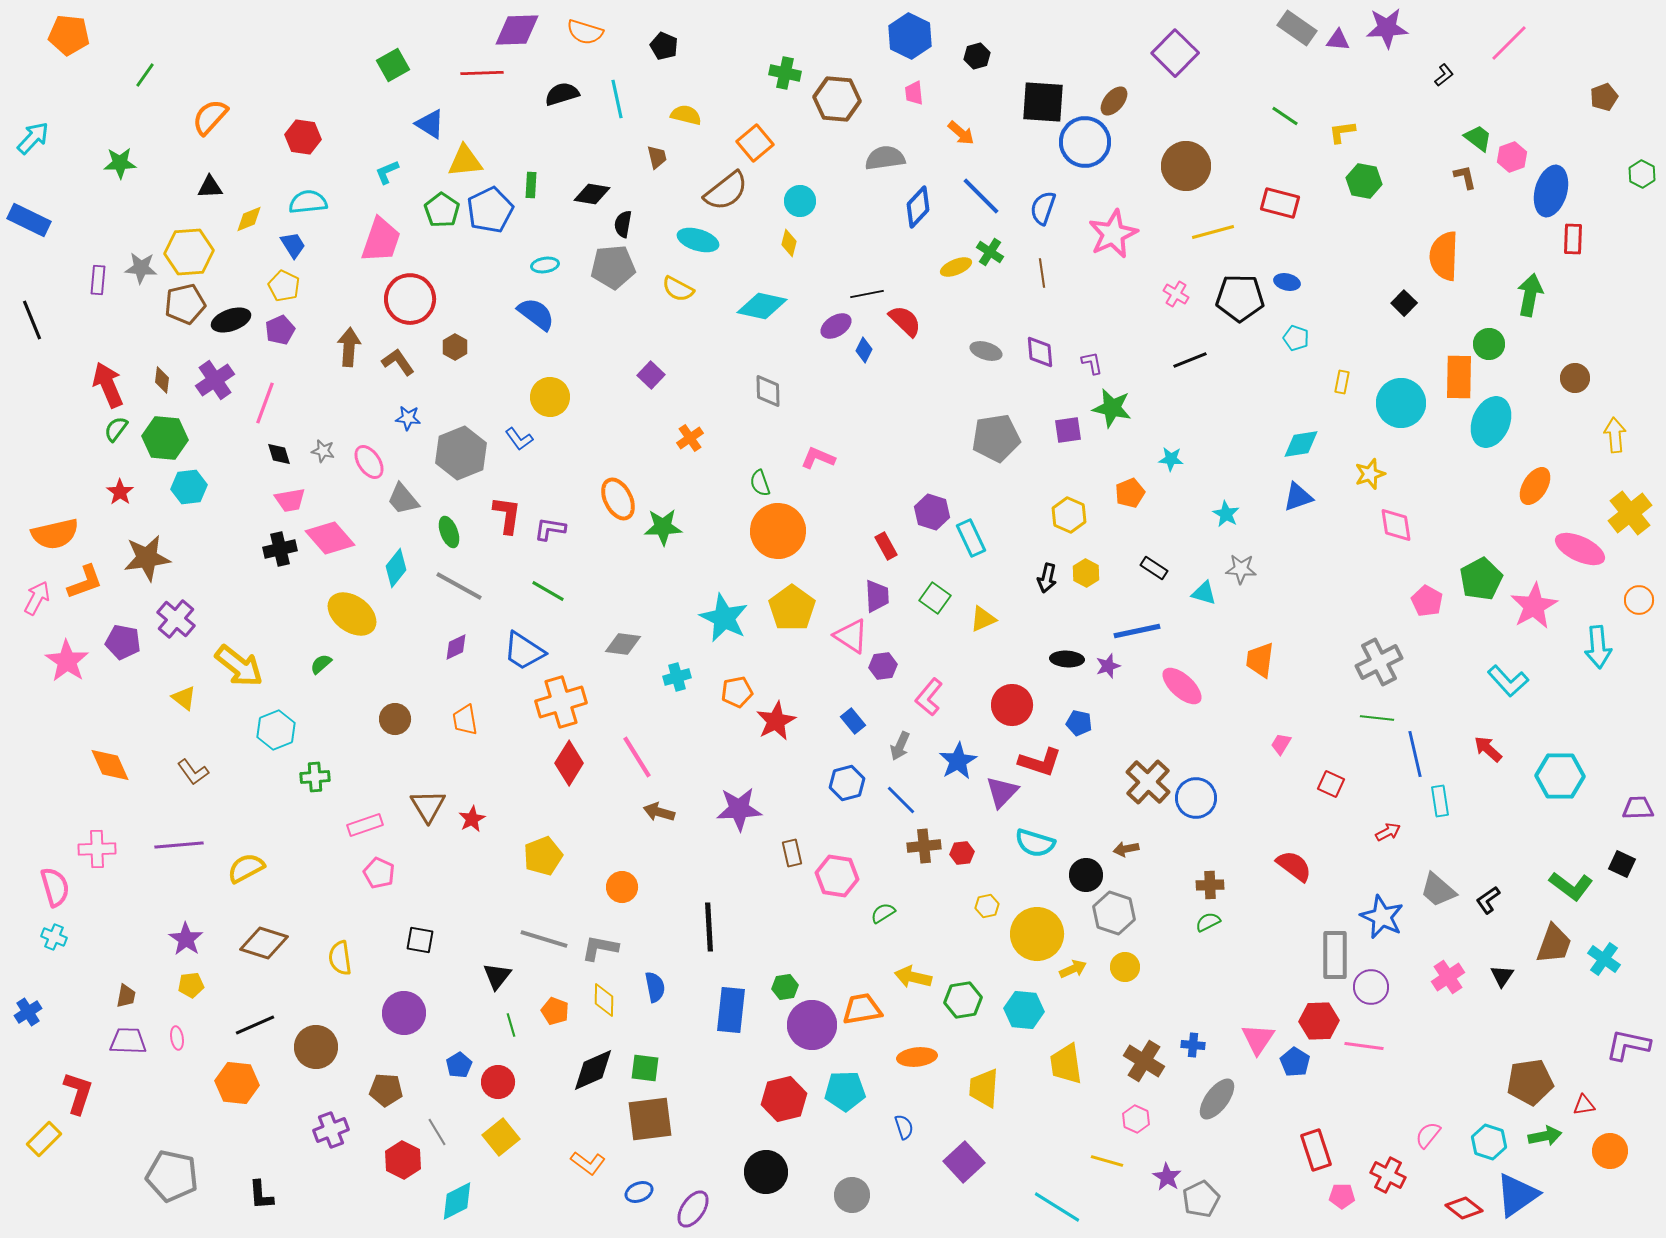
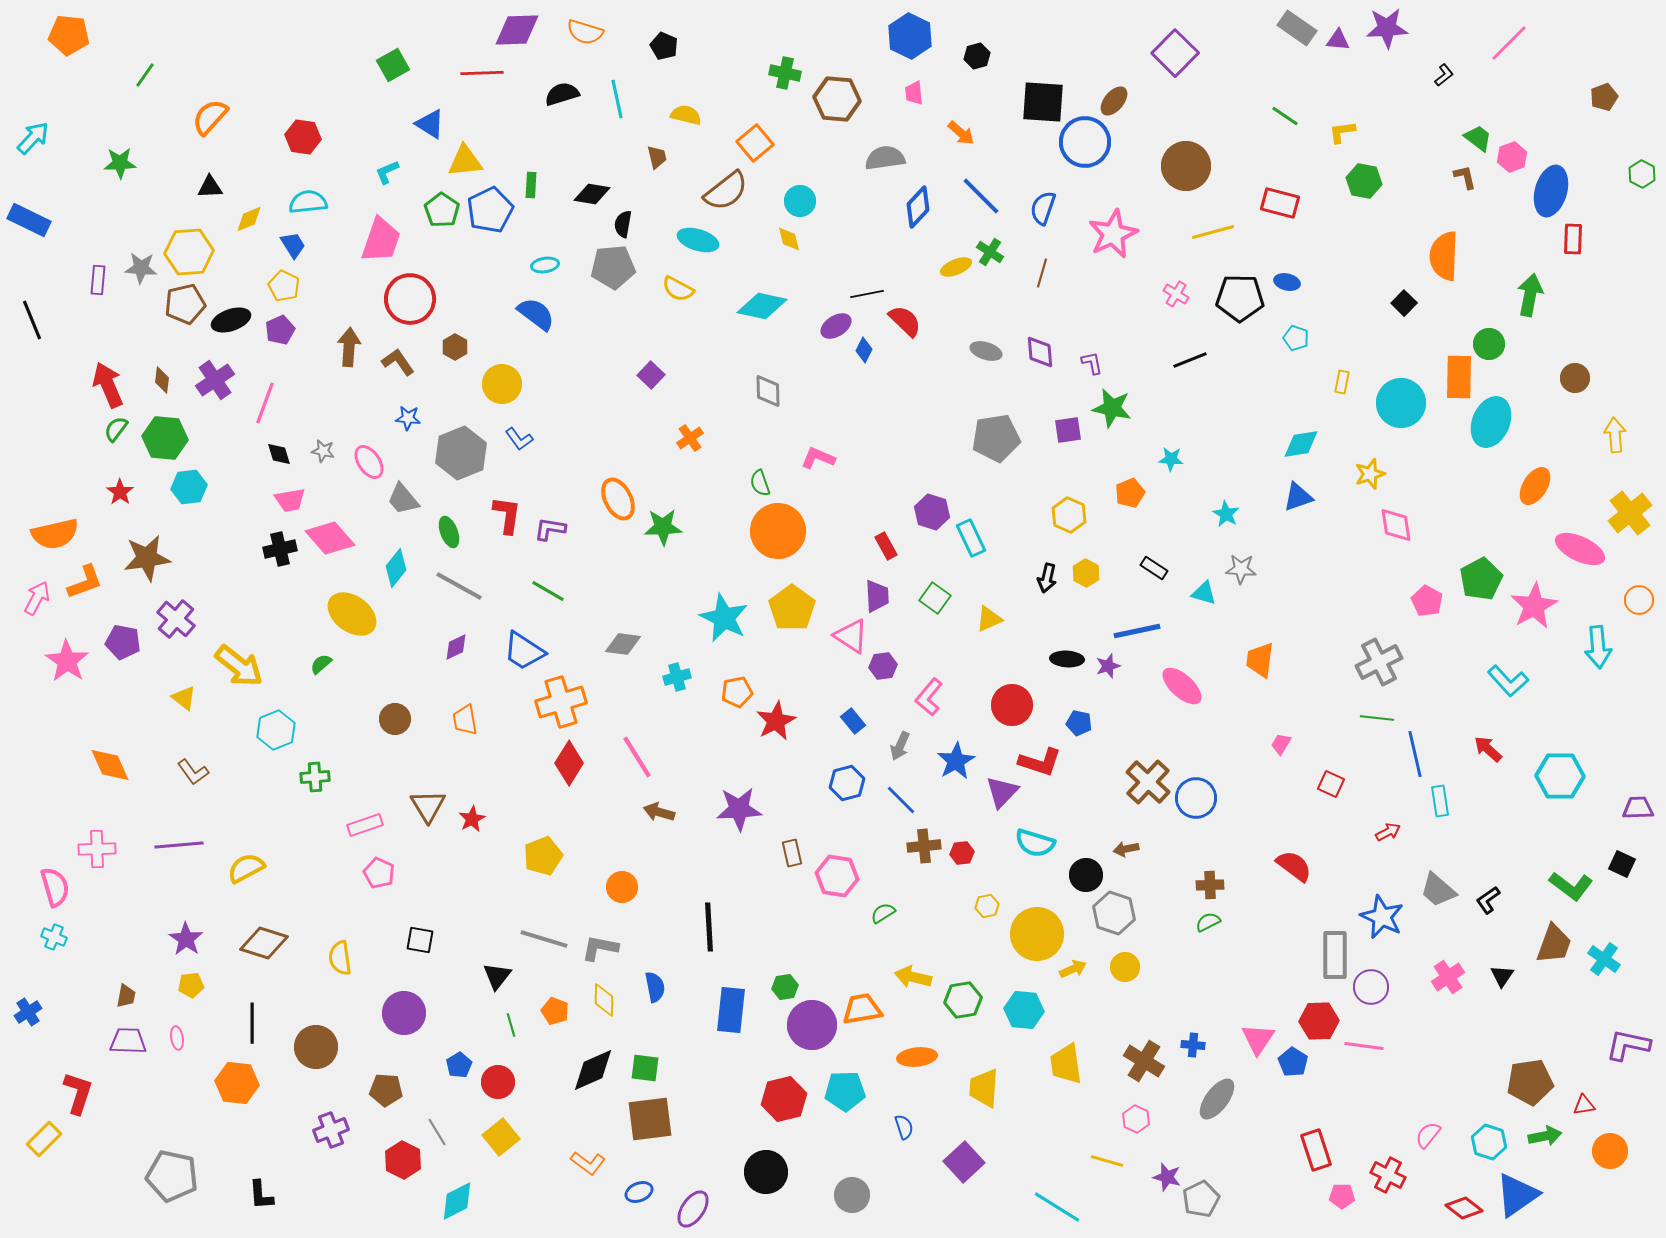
yellow diamond at (789, 243): moved 4 px up; rotated 28 degrees counterclockwise
brown line at (1042, 273): rotated 24 degrees clockwise
yellow circle at (550, 397): moved 48 px left, 13 px up
yellow triangle at (983, 619): moved 6 px right
blue star at (958, 761): moved 2 px left
black line at (255, 1025): moved 3 px left, 2 px up; rotated 66 degrees counterclockwise
blue pentagon at (1295, 1062): moved 2 px left
purple star at (1167, 1177): rotated 16 degrees counterclockwise
